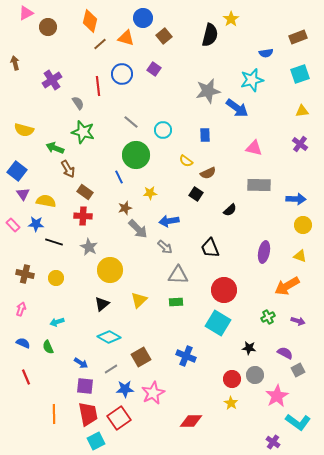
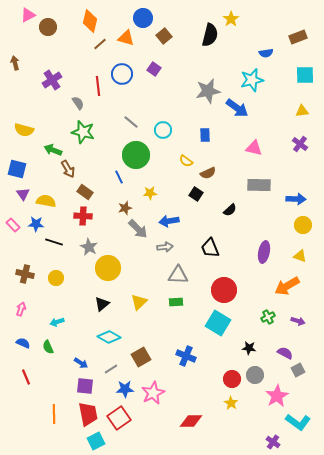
pink triangle at (26, 13): moved 2 px right, 2 px down
cyan square at (300, 74): moved 5 px right, 1 px down; rotated 18 degrees clockwise
green arrow at (55, 148): moved 2 px left, 2 px down
blue square at (17, 171): moved 2 px up; rotated 24 degrees counterclockwise
gray arrow at (165, 247): rotated 49 degrees counterclockwise
yellow circle at (110, 270): moved 2 px left, 2 px up
yellow triangle at (139, 300): moved 2 px down
